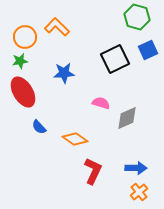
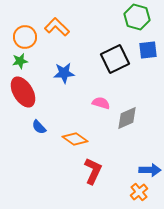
blue square: rotated 18 degrees clockwise
blue arrow: moved 14 px right, 2 px down
